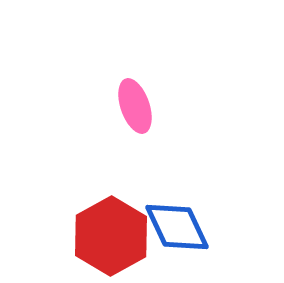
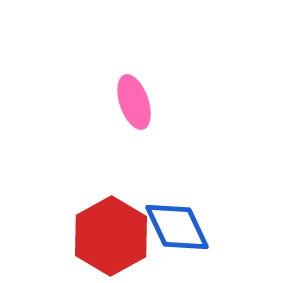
pink ellipse: moved 1 px left, 4 px up
